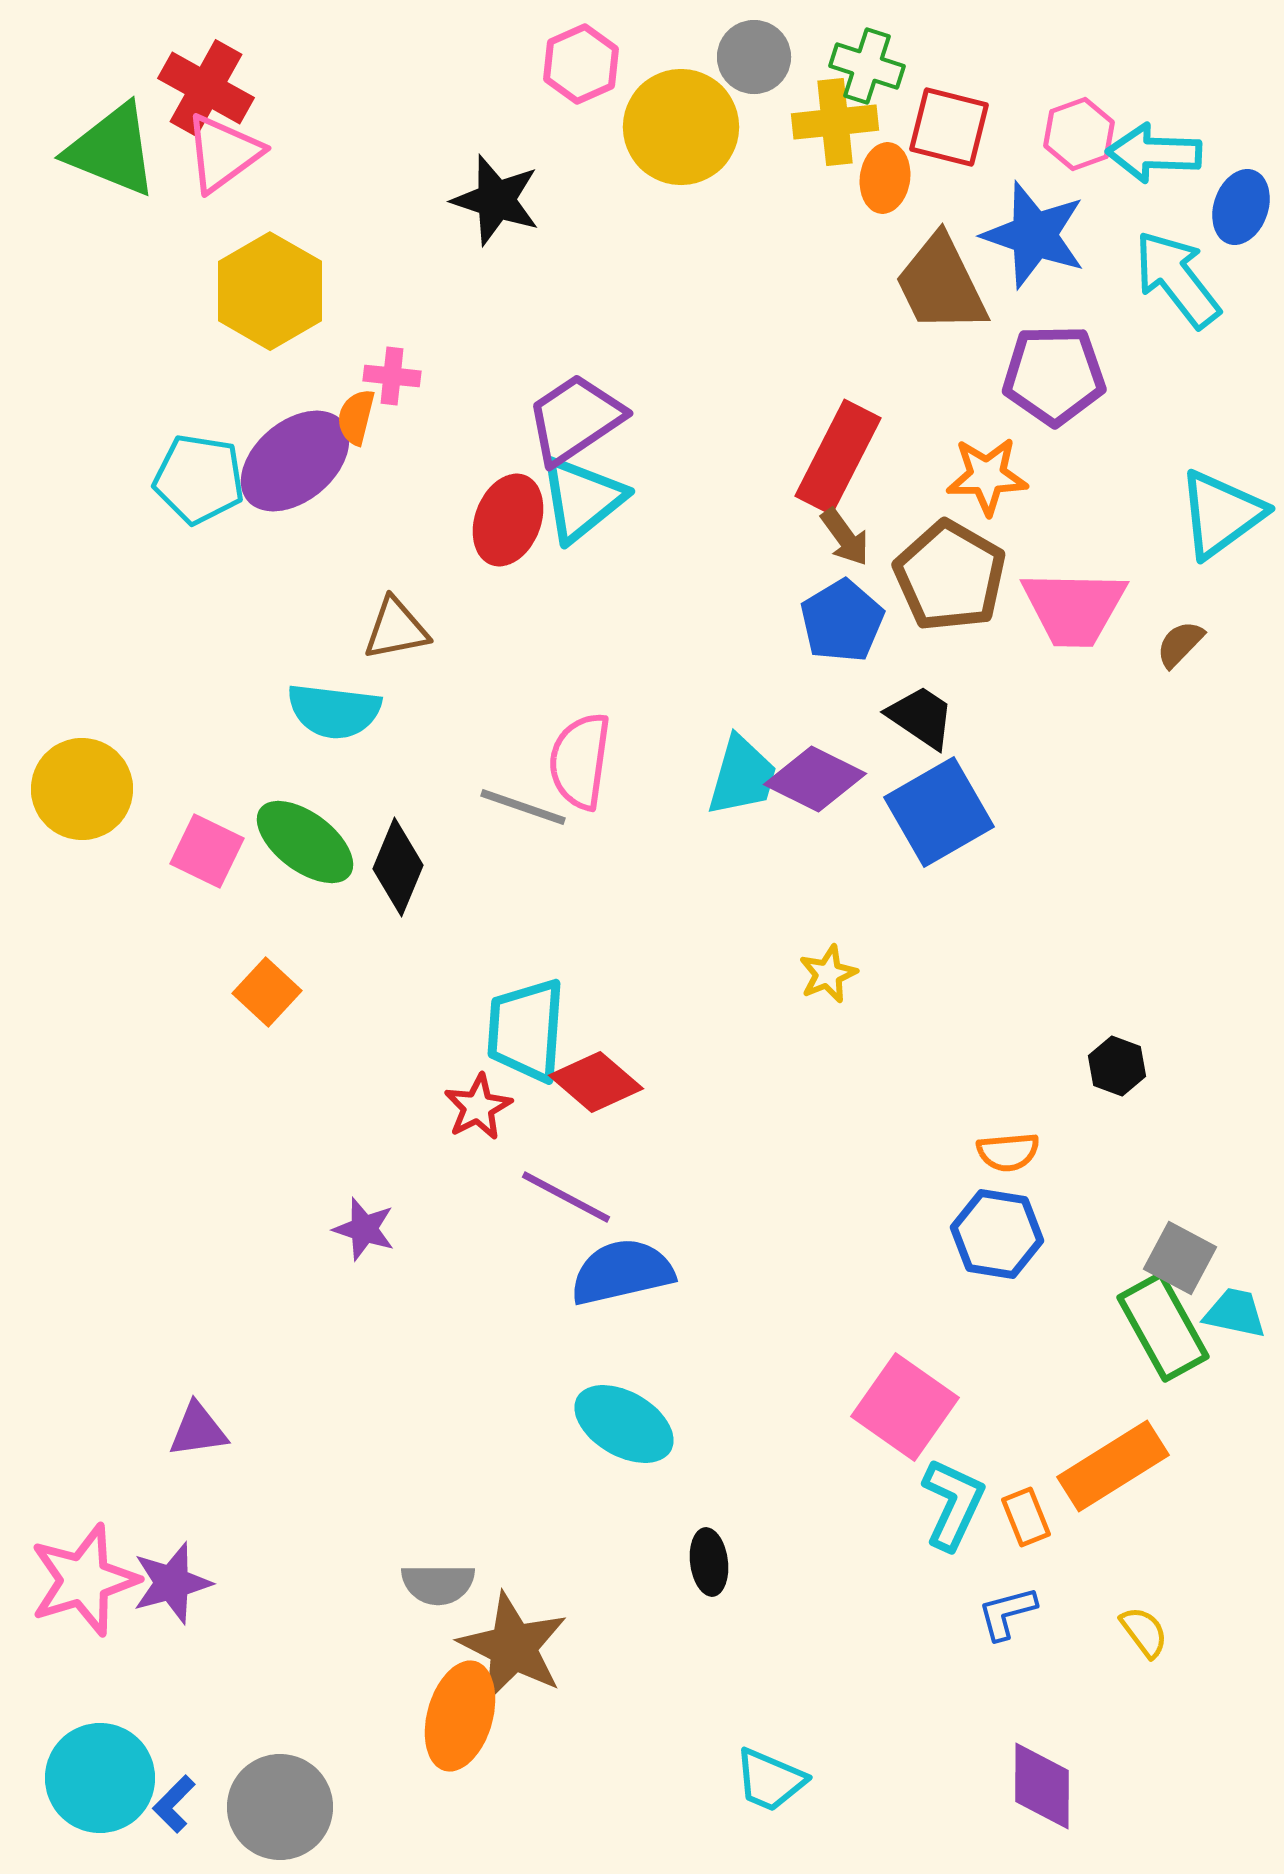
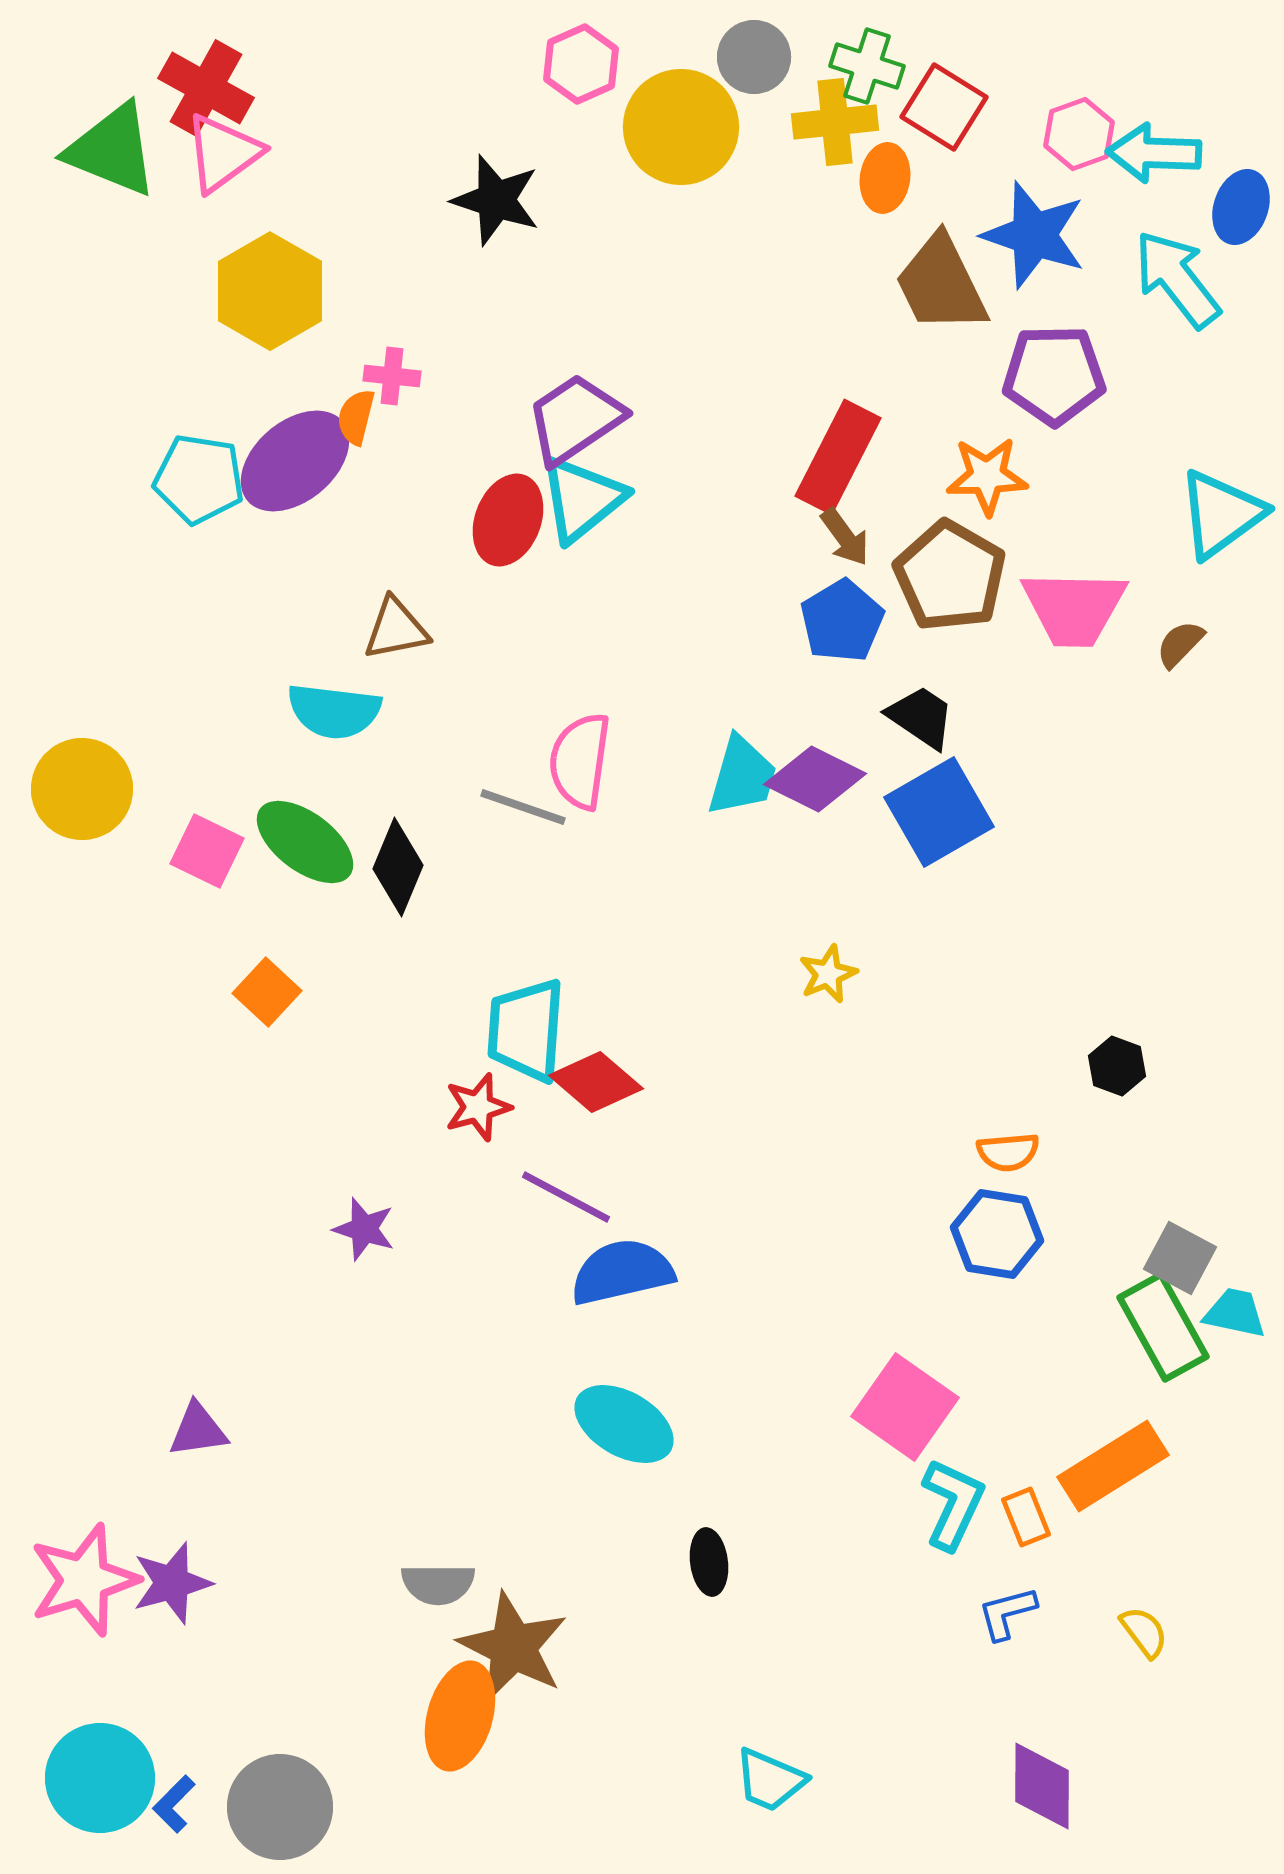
red square at (949, 127): moved 5 px left, 20 px up; rotated 18 degrees clockwise
red star at (478, 1107): rotated 12 degrees clockwise
